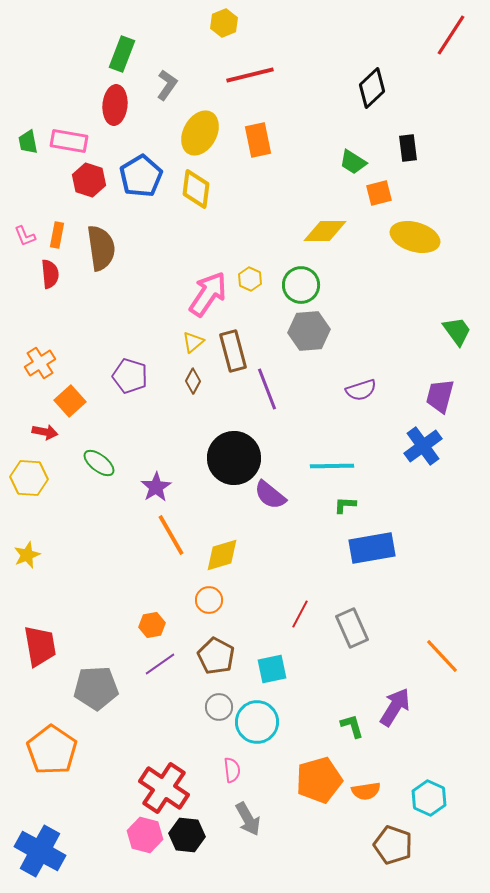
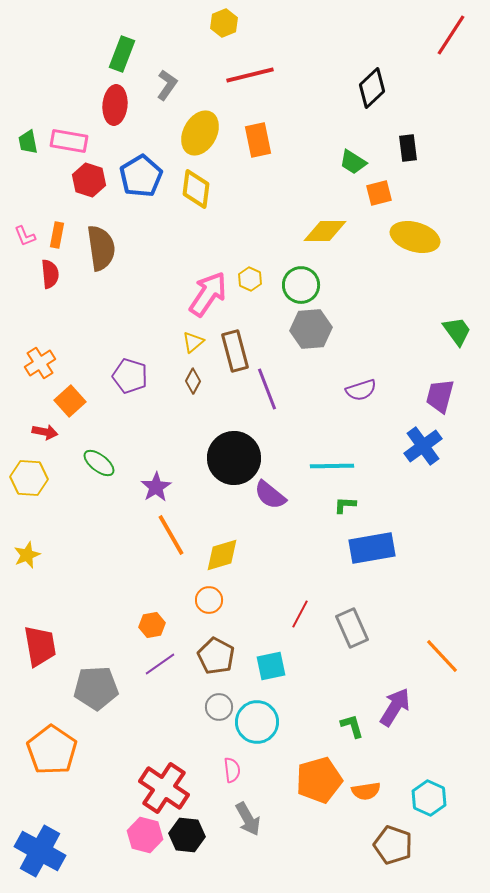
gray hexagon at (309, 331): moved 2 px right, 2 px up
brown rectangle at (233, 351): moved 2 px right
cyan square at (272, 669): moved 1 px left, 3 px up
